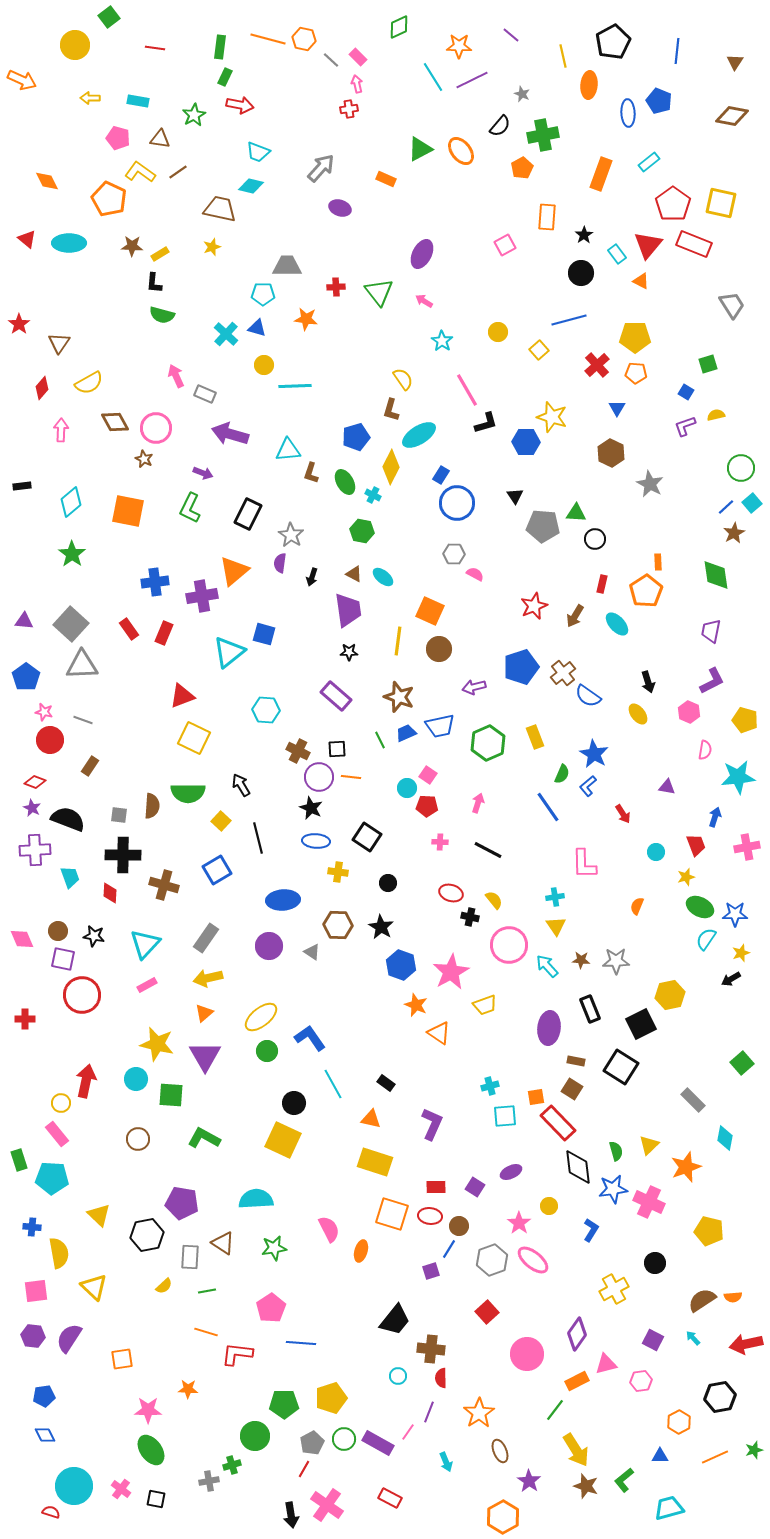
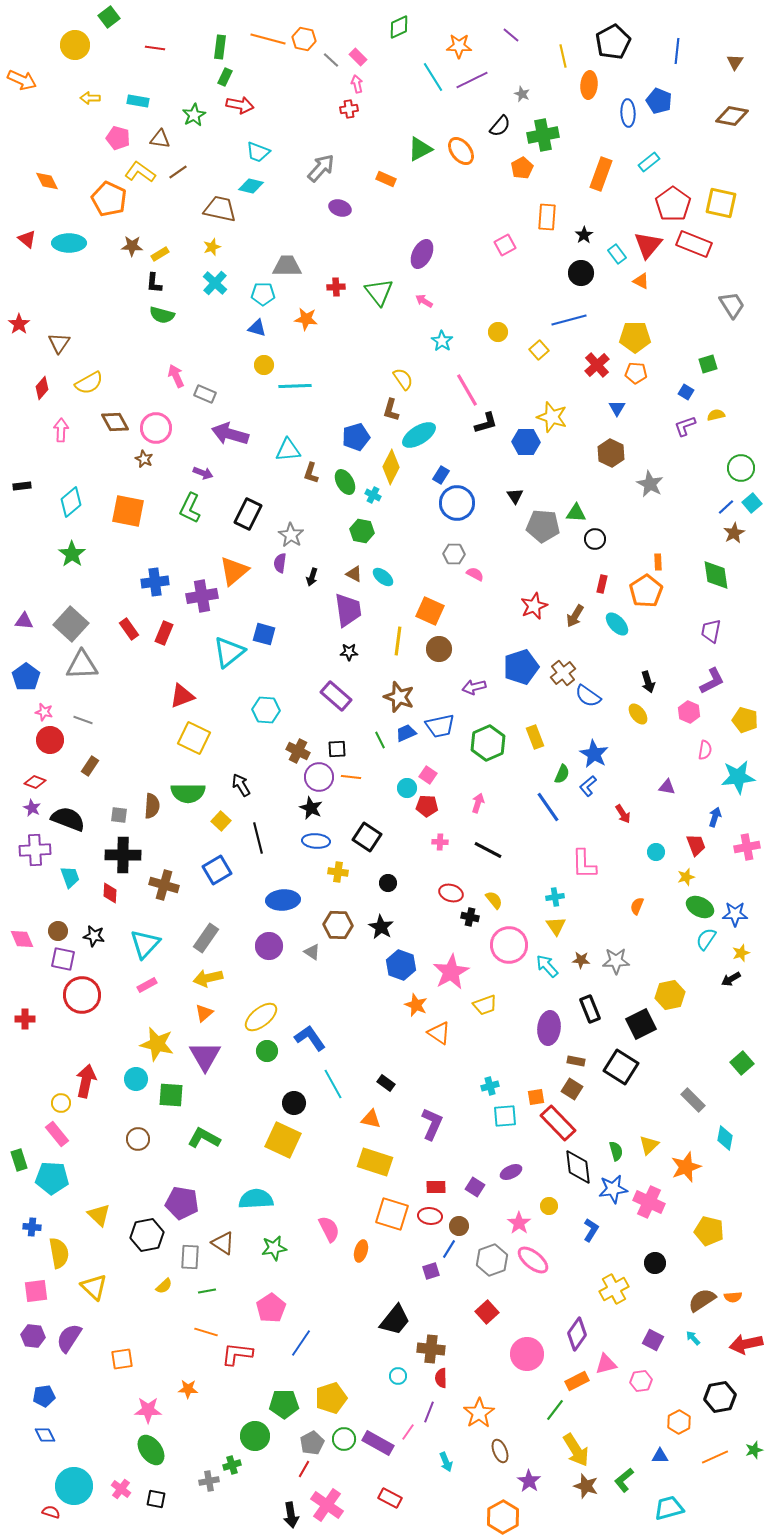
cyan cross at (226, 334): moved 11 px left, 51 px up
blue line at (301, 1343): rotated 60 degrees counterclockwise
